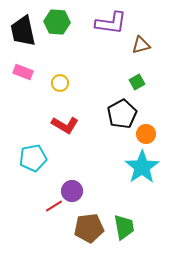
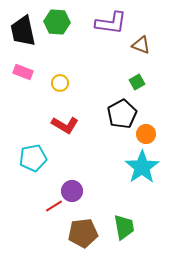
brown triangle: rotated 36 degrees clockwise
brown pentagon: moved 6 px left, 5 px down
